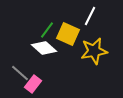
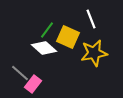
white line: moved 1 px right, 3 px down; rotated 48 degrees counterclockwise
yellow square: moved 3 px down
yellow star: moved 2 px down
